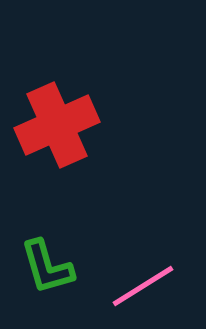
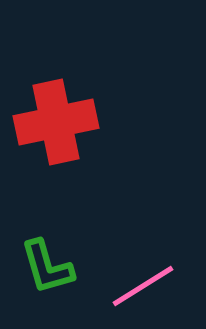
red cross: moved 1 px left, 3 px up; rotated 12 degrees clockwise
